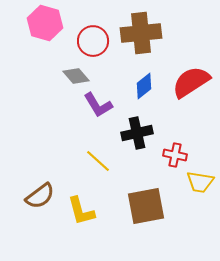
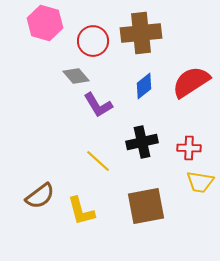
black cross: moved 5 px right, 9 px down
red cross: moved 14 px right, 7 px up; rotated 10 degrees counterclockwise
